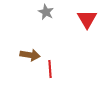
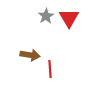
gray star: moved 4 px down; rotated 14 degrees clockwise
red triangle: moved 18 px left, 1 px up
